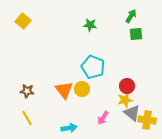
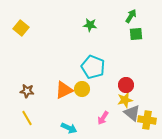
yellow square: moved 2 px left, 7 px down
red circle: moved 1 px left, 1 px up
orange triangle: rotated 42 degrees clockwise
cyan arrow: rotated 35 degrees clockwise
